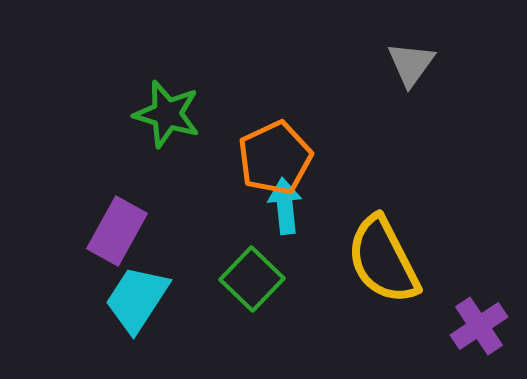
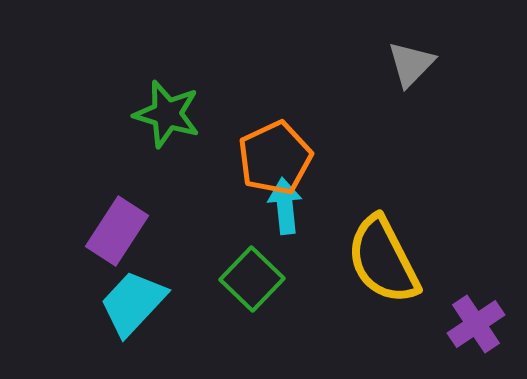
gray triangle: rotated 8 degrees clockwise
purple rectangle: rotated 4 degrees clockwise
cyan trapezoid: moved 4 px left, 4 px down; rotated 10 degrees clockwise
purple cross: moved 3 px left, 2 px up
